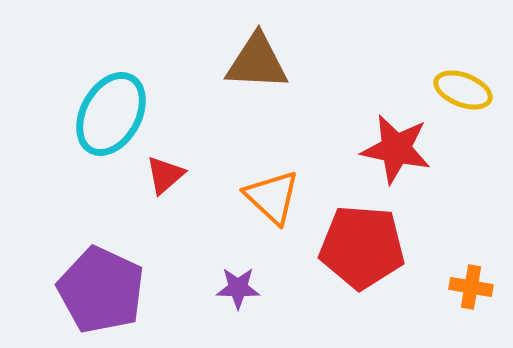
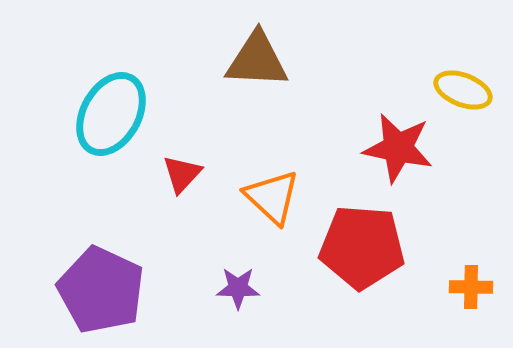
brown triangle: moved 2 px up
red star: moved 2 px right, 1 px up
red triangle: moved 17 px right, 1 px up; rotated 6 degrees counterclockwise
orange cross: rotated 9 degrees counterclockwise
